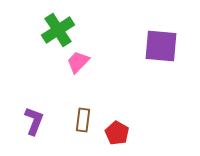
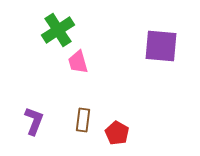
pink trapezoid: rotated 60 degrees counterclockwise
